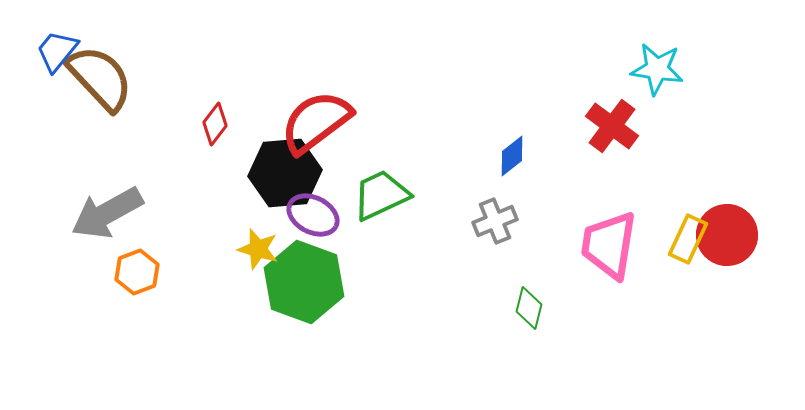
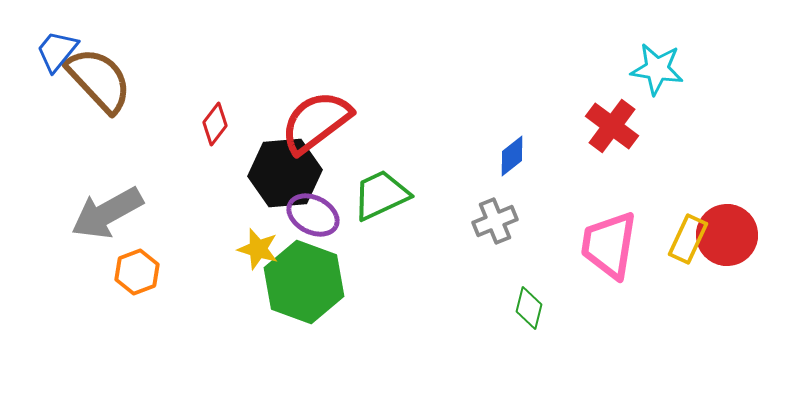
brown semicircle: moved 1 px left, 2 px down
